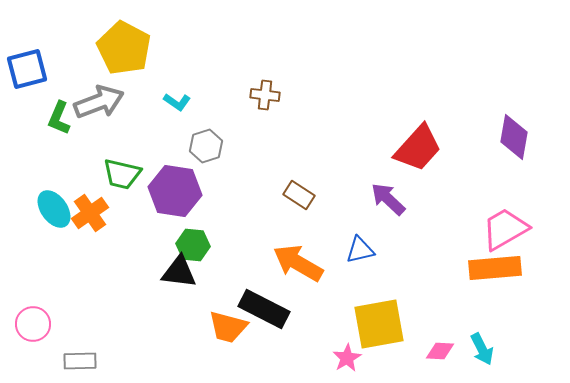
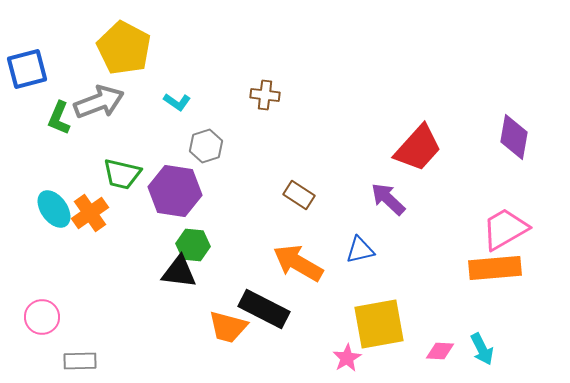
pink circle: moved 9 px right, 7 px up
